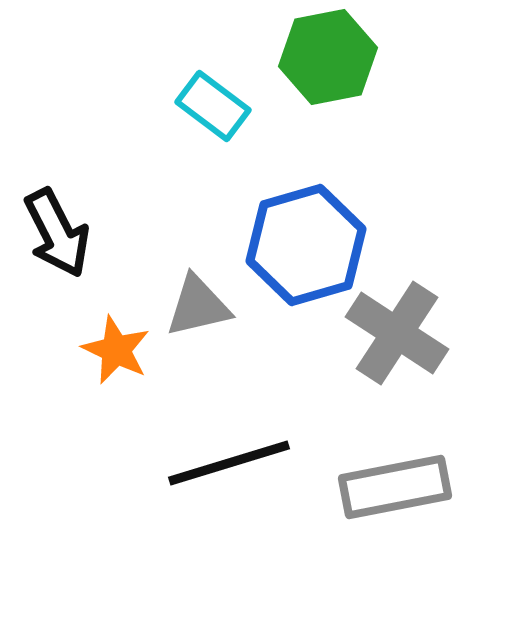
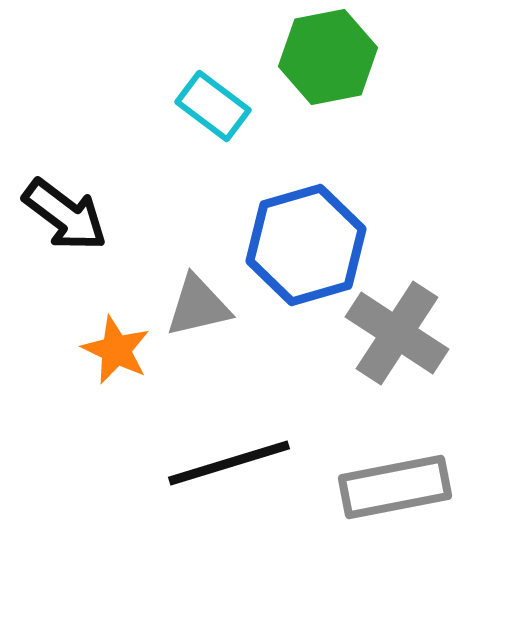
black arrow: moved 8 px right, 18 px up; rotated 26 degrees counterclockwise
